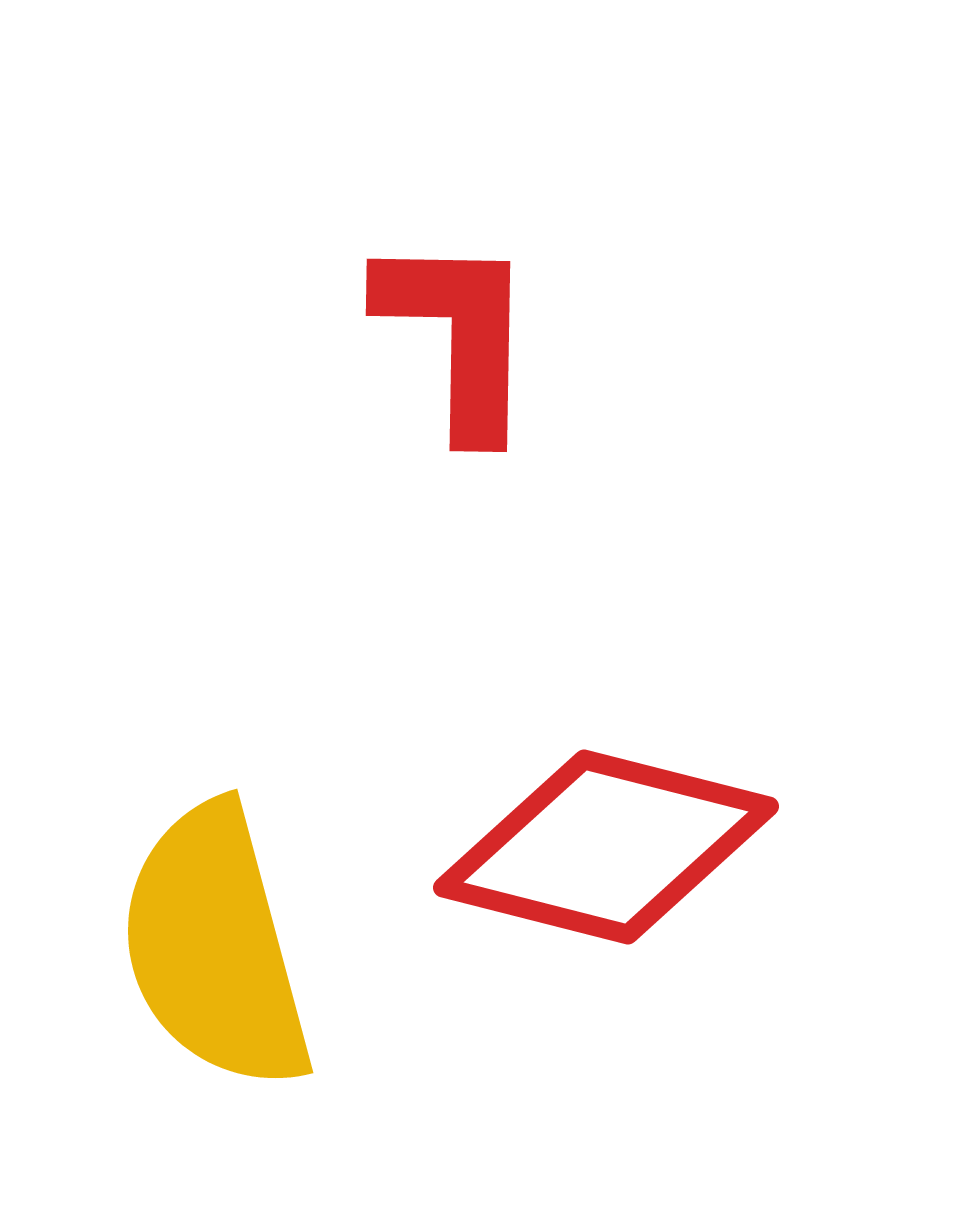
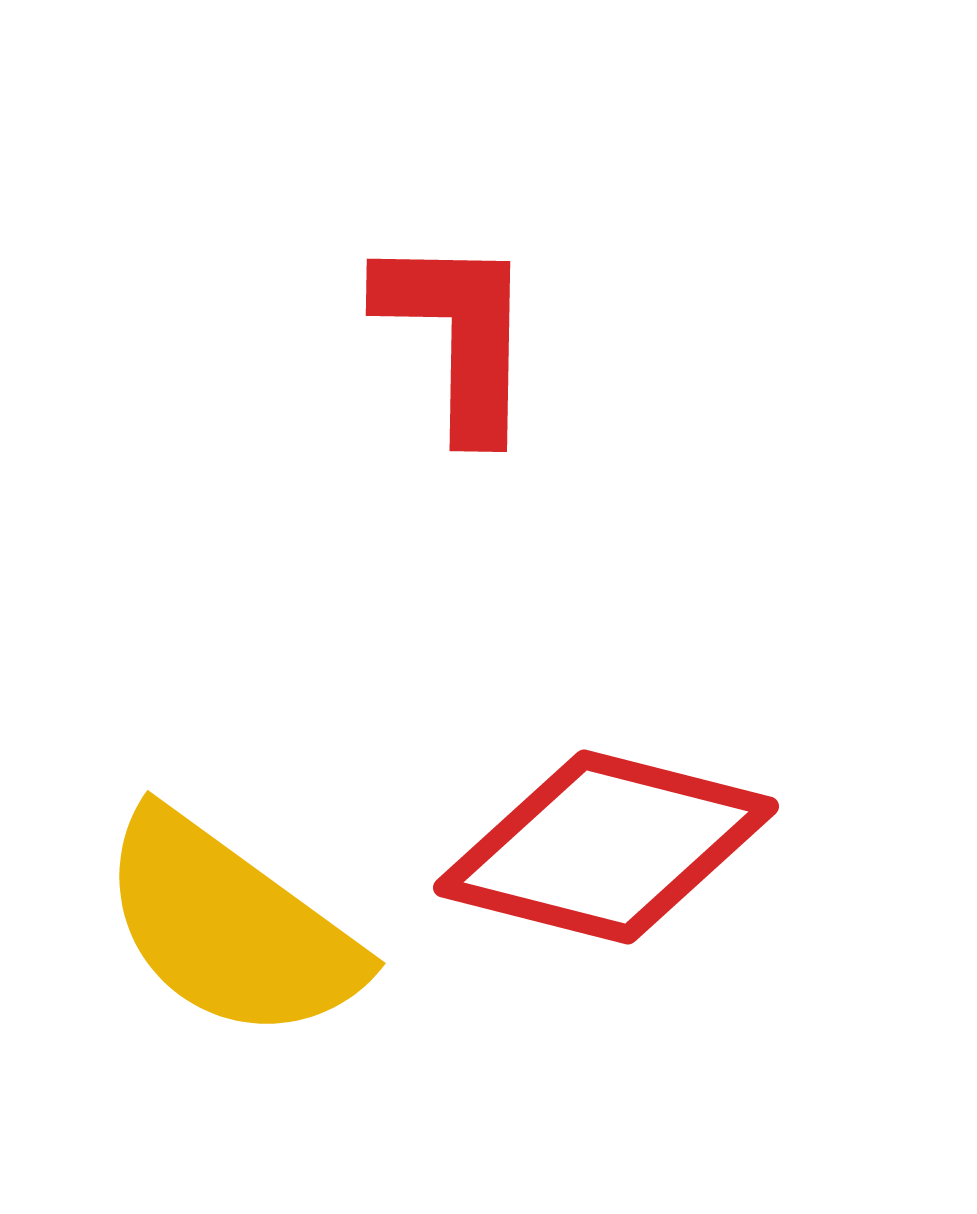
yellow semicircle: moved 15 px right, 20 px up; rotated 39 degrees counterclockwise
